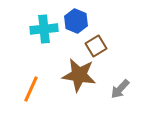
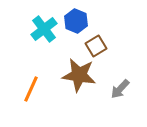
cyan cross: rotated 32 degrees counterclockwise
